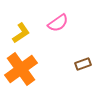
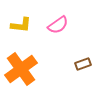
pink semicircle: moved 2 px down
yellow L-shape: moved 8 px up; rotated 40 degrees clockwise
